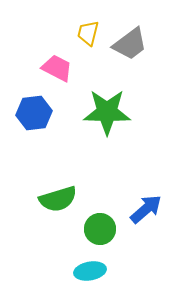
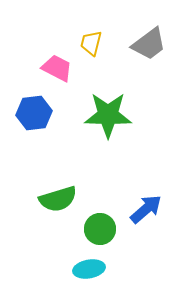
yellow trapezoid: moved 3 px right, 10 px down
gray trapezoid: moved 19 px right
green star: moved 1 px right, 3 px down
cyan ellipse: moved 1 px left, 2 px up
